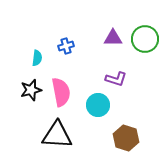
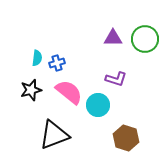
blue cross: moved 9 px left, 17 px down
pink semicircle: moved 8 px right; rotated 40 degrees counterclockwise
black triangle: moved 3 px left; rotated 24 degrees counterclockwise
